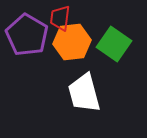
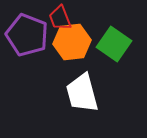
red trapezoid: rotated 28 degrees counterclockwise
purple pentagon: rotated 9 degrees counterclockwise
white trapezoid: moved 2 px left
